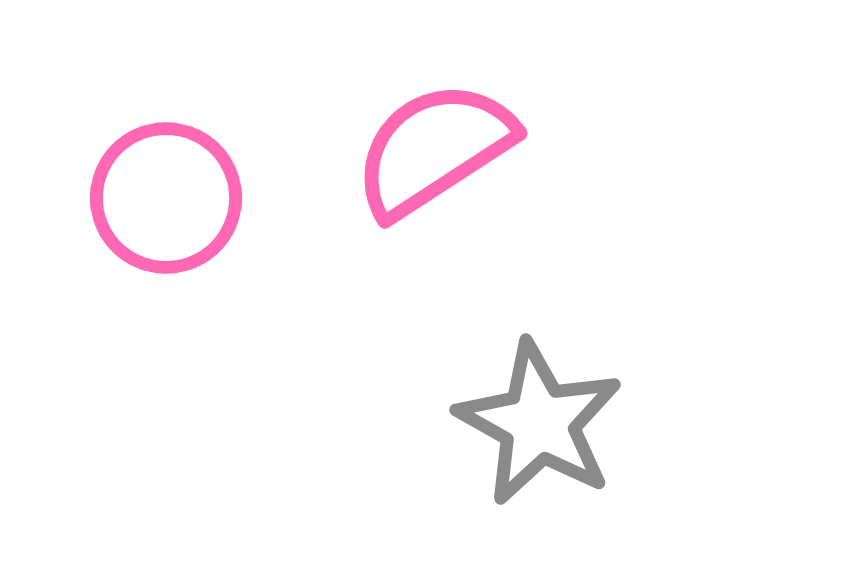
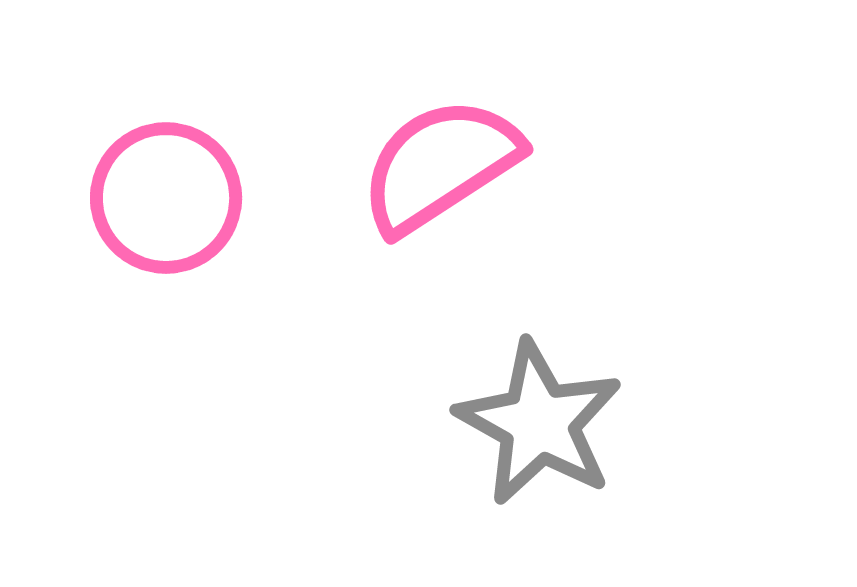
pink semicircle: moved 6 px right, 16 px down
